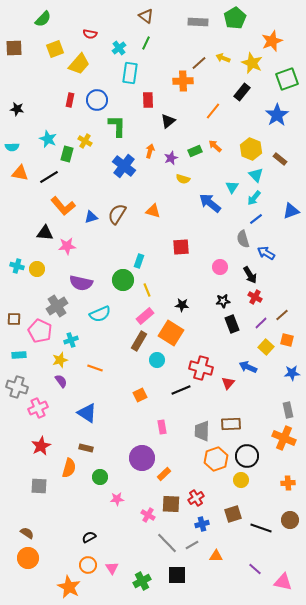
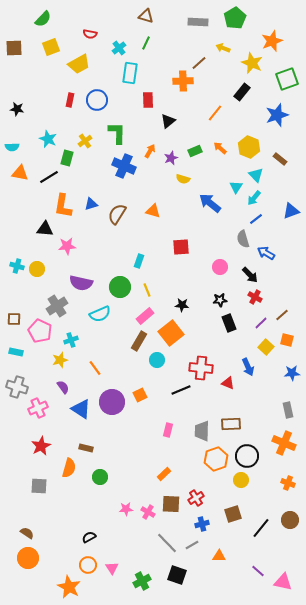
brown triangle at (146, 16): rotated 21 degrees counterclockwise
yellow square at (55, 49): moved 4 px left, 2 px up
yellow arrow at (223, 58): moved 10 px up
yellow trapezoid at (79, 64): rotated 20 degrees clockwise
orange line at (213, 111): moved 2 px right, 2 px down
blue star at (277, 115): rotated 15 degrees clockwise
green L-shape at (117, 126): moved 7 px down
yellow cross at (85, 141): rotated 24 degrees clockwise
orange arrow at (215, 146): moved 5 px right, 2 px down
yellow hexagon at (251, 149): moved 2 px left, 2 px up
orange arrow at (150, 151): rotated 16 degrees clockwise
green rectangle at (67, 154): moved 4 px down
blue cross at (124, 166): rotated 15 degrees counterclockwise
cyan triangle at (232, 187): moved 4 px right
orange L-shape at (63, 206): rotated 50 degrees clockwise
blue triangle at (91, 217): moved 13 px up
black triangle at (45, 233): moved 4 px up
black arrow at (250, 275): rotated 12 degrees counterclockwise
green circle at (123, 280): moved 3 px left, 7 px down
black star at (223, 301): moved 3 px left, 1 px up
black rectangle at (232, 324): moved 3 px left, 1 px up
orange square at (171, 333): rotated 20 degrees clockwise
cyan rectangle at (19, 355): moved 3 px left, 3 px up; rotated 16 degrees clockwise
blue arrow at (248, 367): rotated 138 degrees counterclockwise
orange line at (95, 368): rotated 35 degrees clockwise
red cross at (201, 368): rotated 10 degrees counterclockwise
purple semicircle at (61, 381): moved 2 px right, 6 px down
red triangle at (228, 383): rotated 48 degrees counterclockwise
blue triangle at (87, 413): moved 6 px left, 4 px up
pink rectangle at (162, 427): moved 6 px right, 3 px down; rotated 24 degrees clockwise
orange cross at (284, 438): moved 5 px down
purple circle at (142, 458): moved 30 px left, 56 px up
orange cross at (288, 483): rotated 24 degrees clockwise
pink star at (117, 499): moved 9 px right, 10 px down
pink cross at (148, 515): moved 3 px up
black line at (261, 528): rotated 70 degrees counterclockwise
orange triangle at (216, 556): moved 3 px right
purple line at (255, 569): moved 3 px right, 2 px down
black square at (177, 575): rotated 18 degrees clockwise
